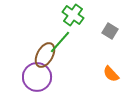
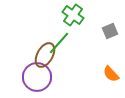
gray square: rotated 35 degrees clockwise
green line: moved 1 px left, 1 px down
